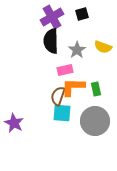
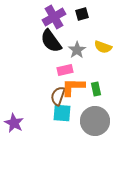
purple cross: moved 2 px right
black semicircle: rotated 35 degrees counterclockwise
